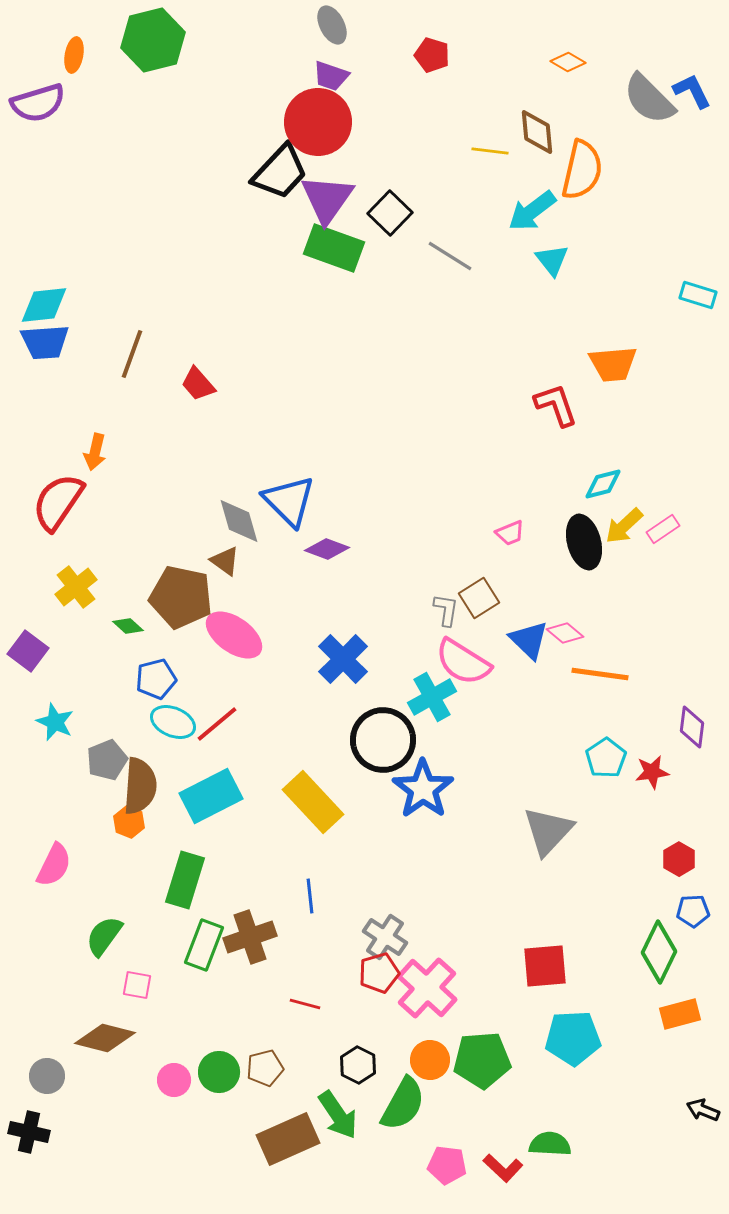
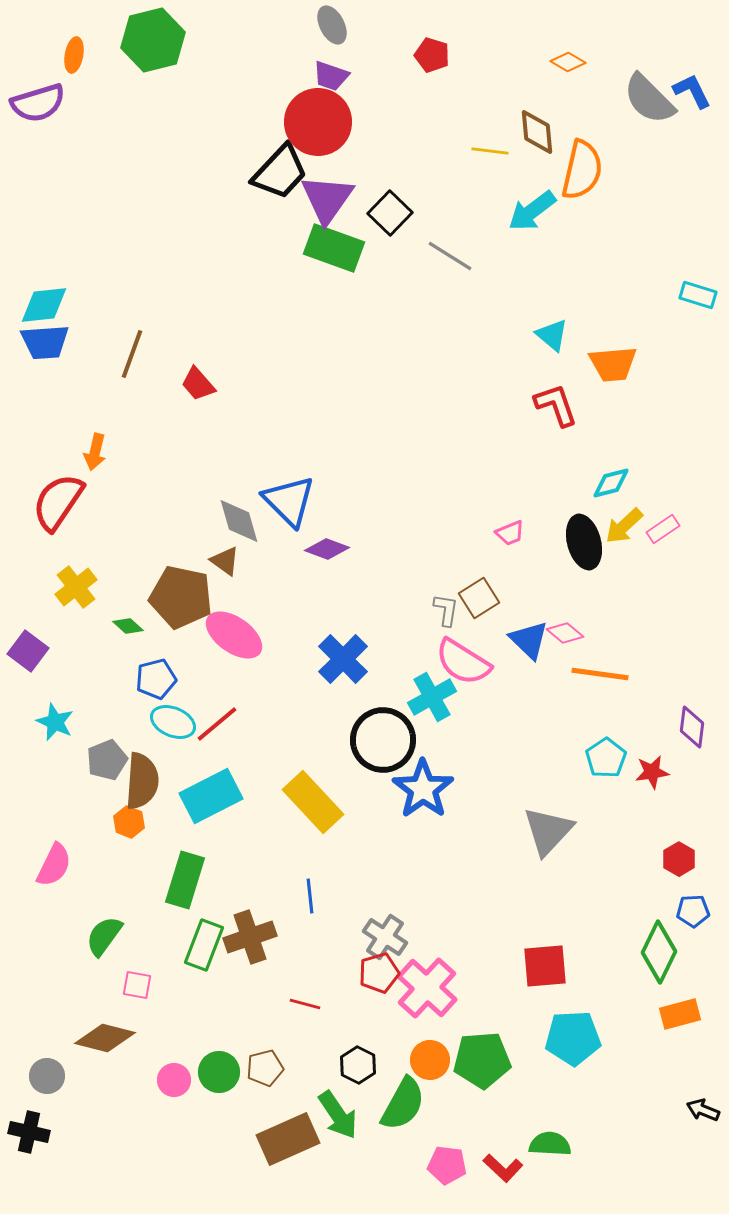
cyan triangle at (552, 260): moved 75 px down; rotated 12 degrees counterclockwise
cyan diamond at (603, 484): moved 8 px right, 1 px up
brown semicircle at (140, 786): moved 2 px right, 5 px up
